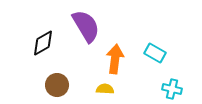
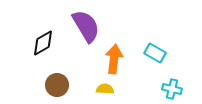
orange arrow: moved 1 px left
